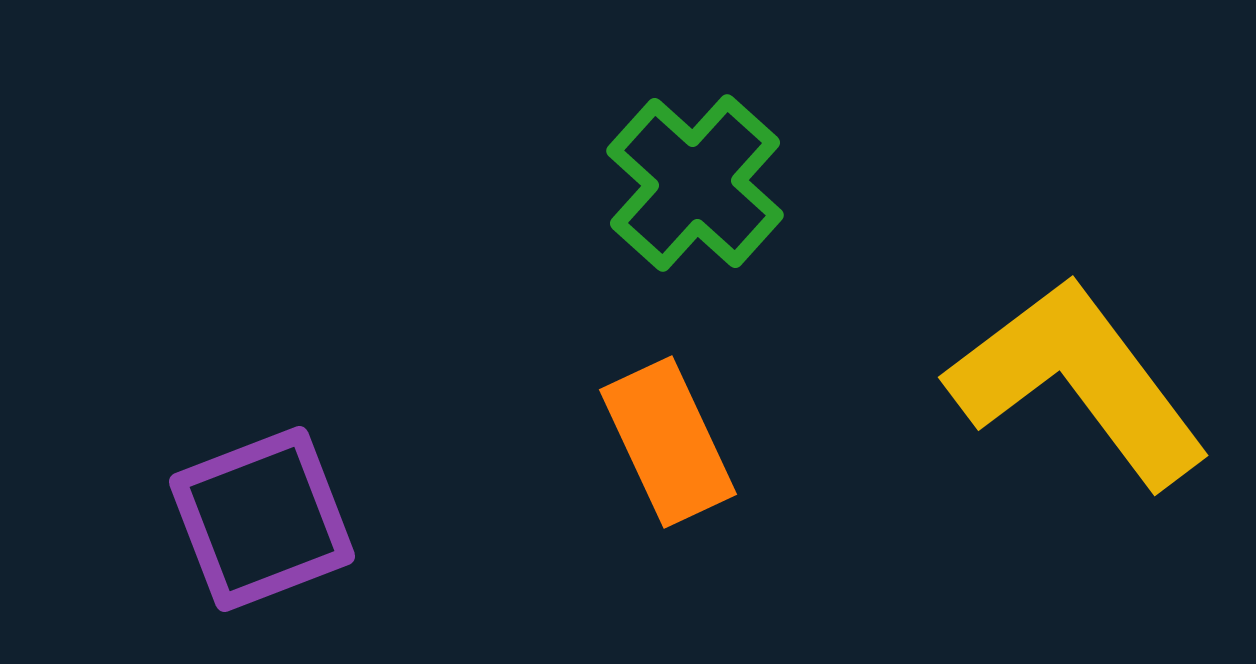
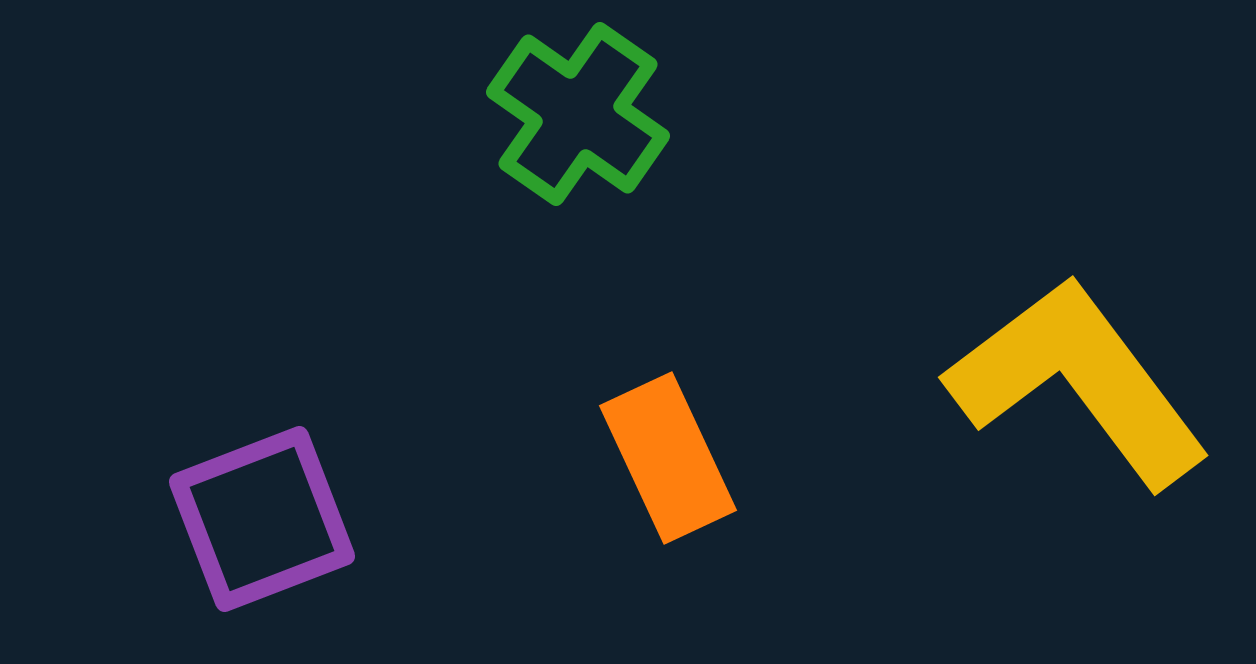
green cross: moved 117 px left, 69 px up; rotated 7 degrees counterclockwise
orange rectangle: moved 16 px down
